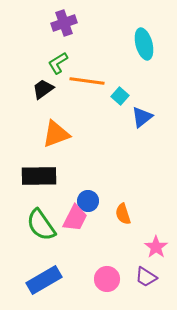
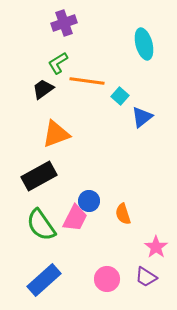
black rectangle: rotated 28 degrees counterclockwise
blue circle: moved 1 px right
blue rectangle: rotated 12 degrees counterclockwise
